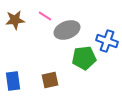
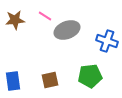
green pentagon: moved 6 px right, 18 px down
